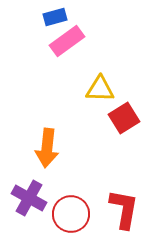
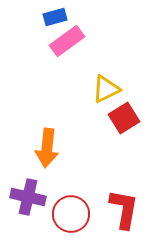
yellow triangle: moved 6 px right; rotated 28 degrees counterclockwise
purple cross: moved 1 px left, 1 px up; rotated 16 degrees counterclockwise
